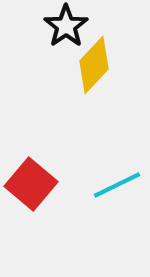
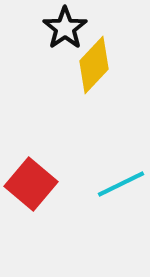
black star: moved 1 px left, 2 px down
cyan line: moved 4 px right, 1 px up
